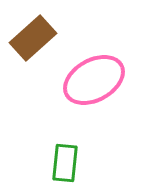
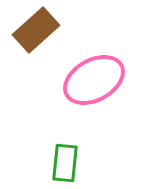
brown rectangle: moved 3 px right, 8 px up
